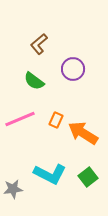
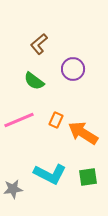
pink line: moved 1 px left, 1 px down
green square: rotated 30 degrees clockwise
